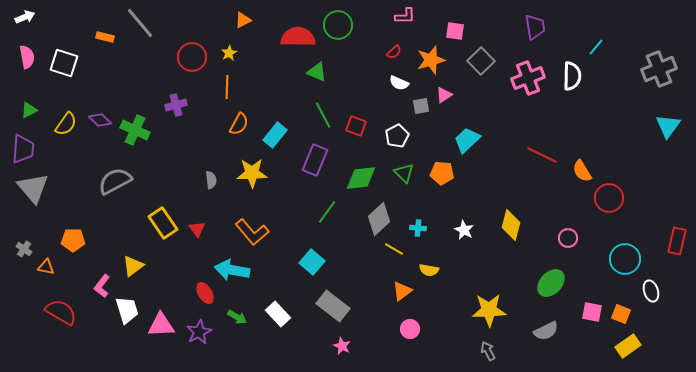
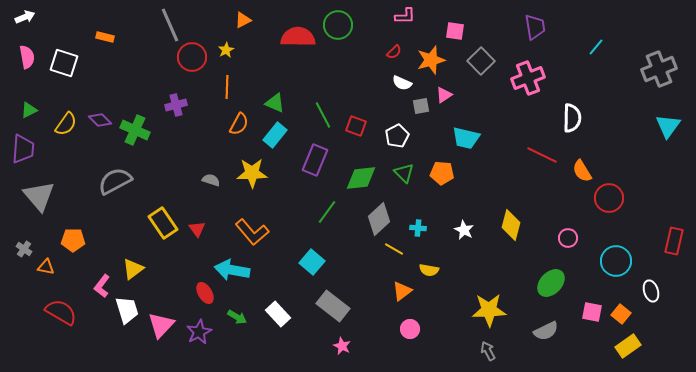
gray line at (140, 23): moved 30 px right, 2 px down; rotated 16 degrees clockwise
yellow star at (229, 53): moved 3 px left, 3 px up
green triangle at (317, 72): moved 42 px left, 31 px down
white semicircle at (572, 76): moved 42 px down
white semicircle at (399, 83): moved 3 px right
cyan trapezoid at (467, 140): moved 1 px left, 2 px up; rotated 124 degrees counterclockwise
gray semicircle at (211, 180): rotated 66 degrees counterclockwise
gray triangle at (33, 188): moved 6 px right, 8 px down
red rectangle at (677, 241): moved 3 px left
cyan circle at (625, 259): moved 9 px left, 2 px down
yellow triangle at (133, 266): moved 3 px down
orange square at (621, 314): rotated 18 degrees clockwise
pink triangle at (161, 325): rotated 44 degrees counterclockwise
